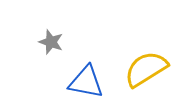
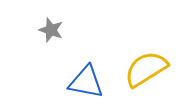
gray star: moved 12 px up
